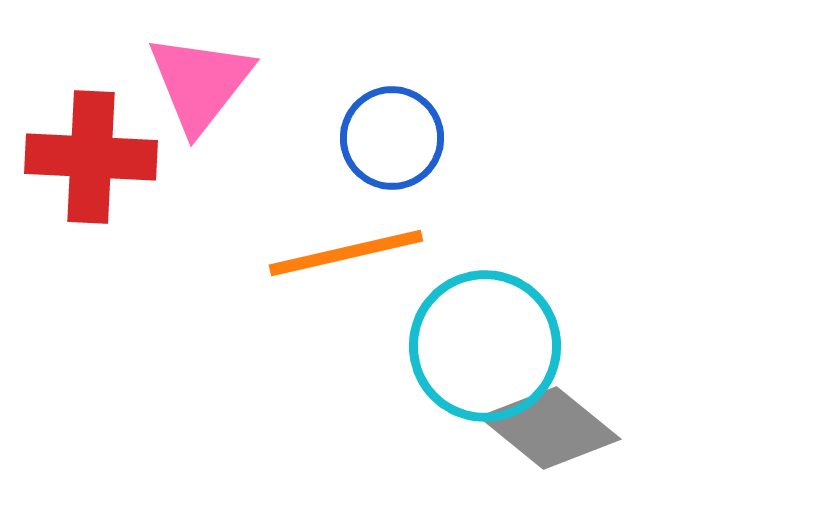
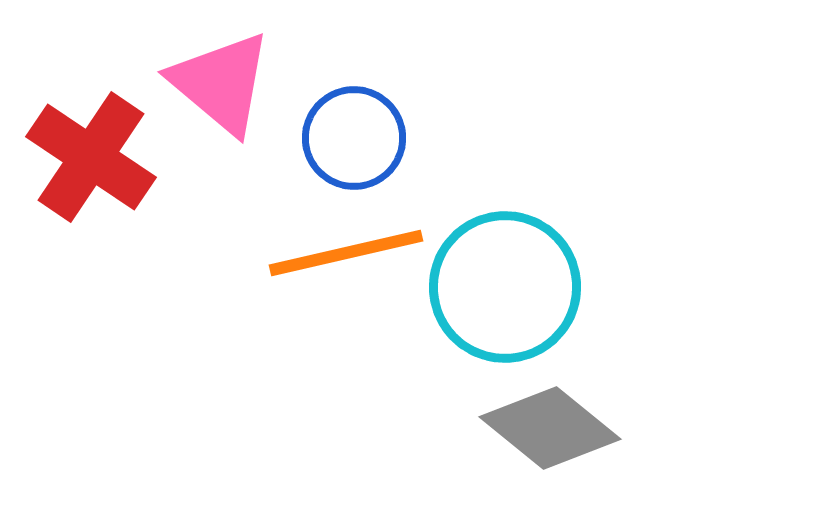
pink triangle: moved 21 px right; rotated 28 degrees counterclockwise
blue circle: moved 38 px left
red cross: rotated 31 degrees clockwise
cyan circle: moved 20 px right, 59 px up
